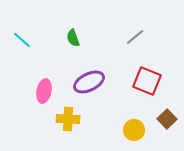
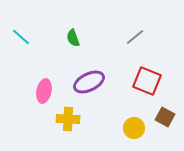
cyan line: moved 1 px left, 3 px up
brown square: moved 2 px left, 2 px up; rotated 18 degrees counterclockwise
yellow circle: moved 2 px up
